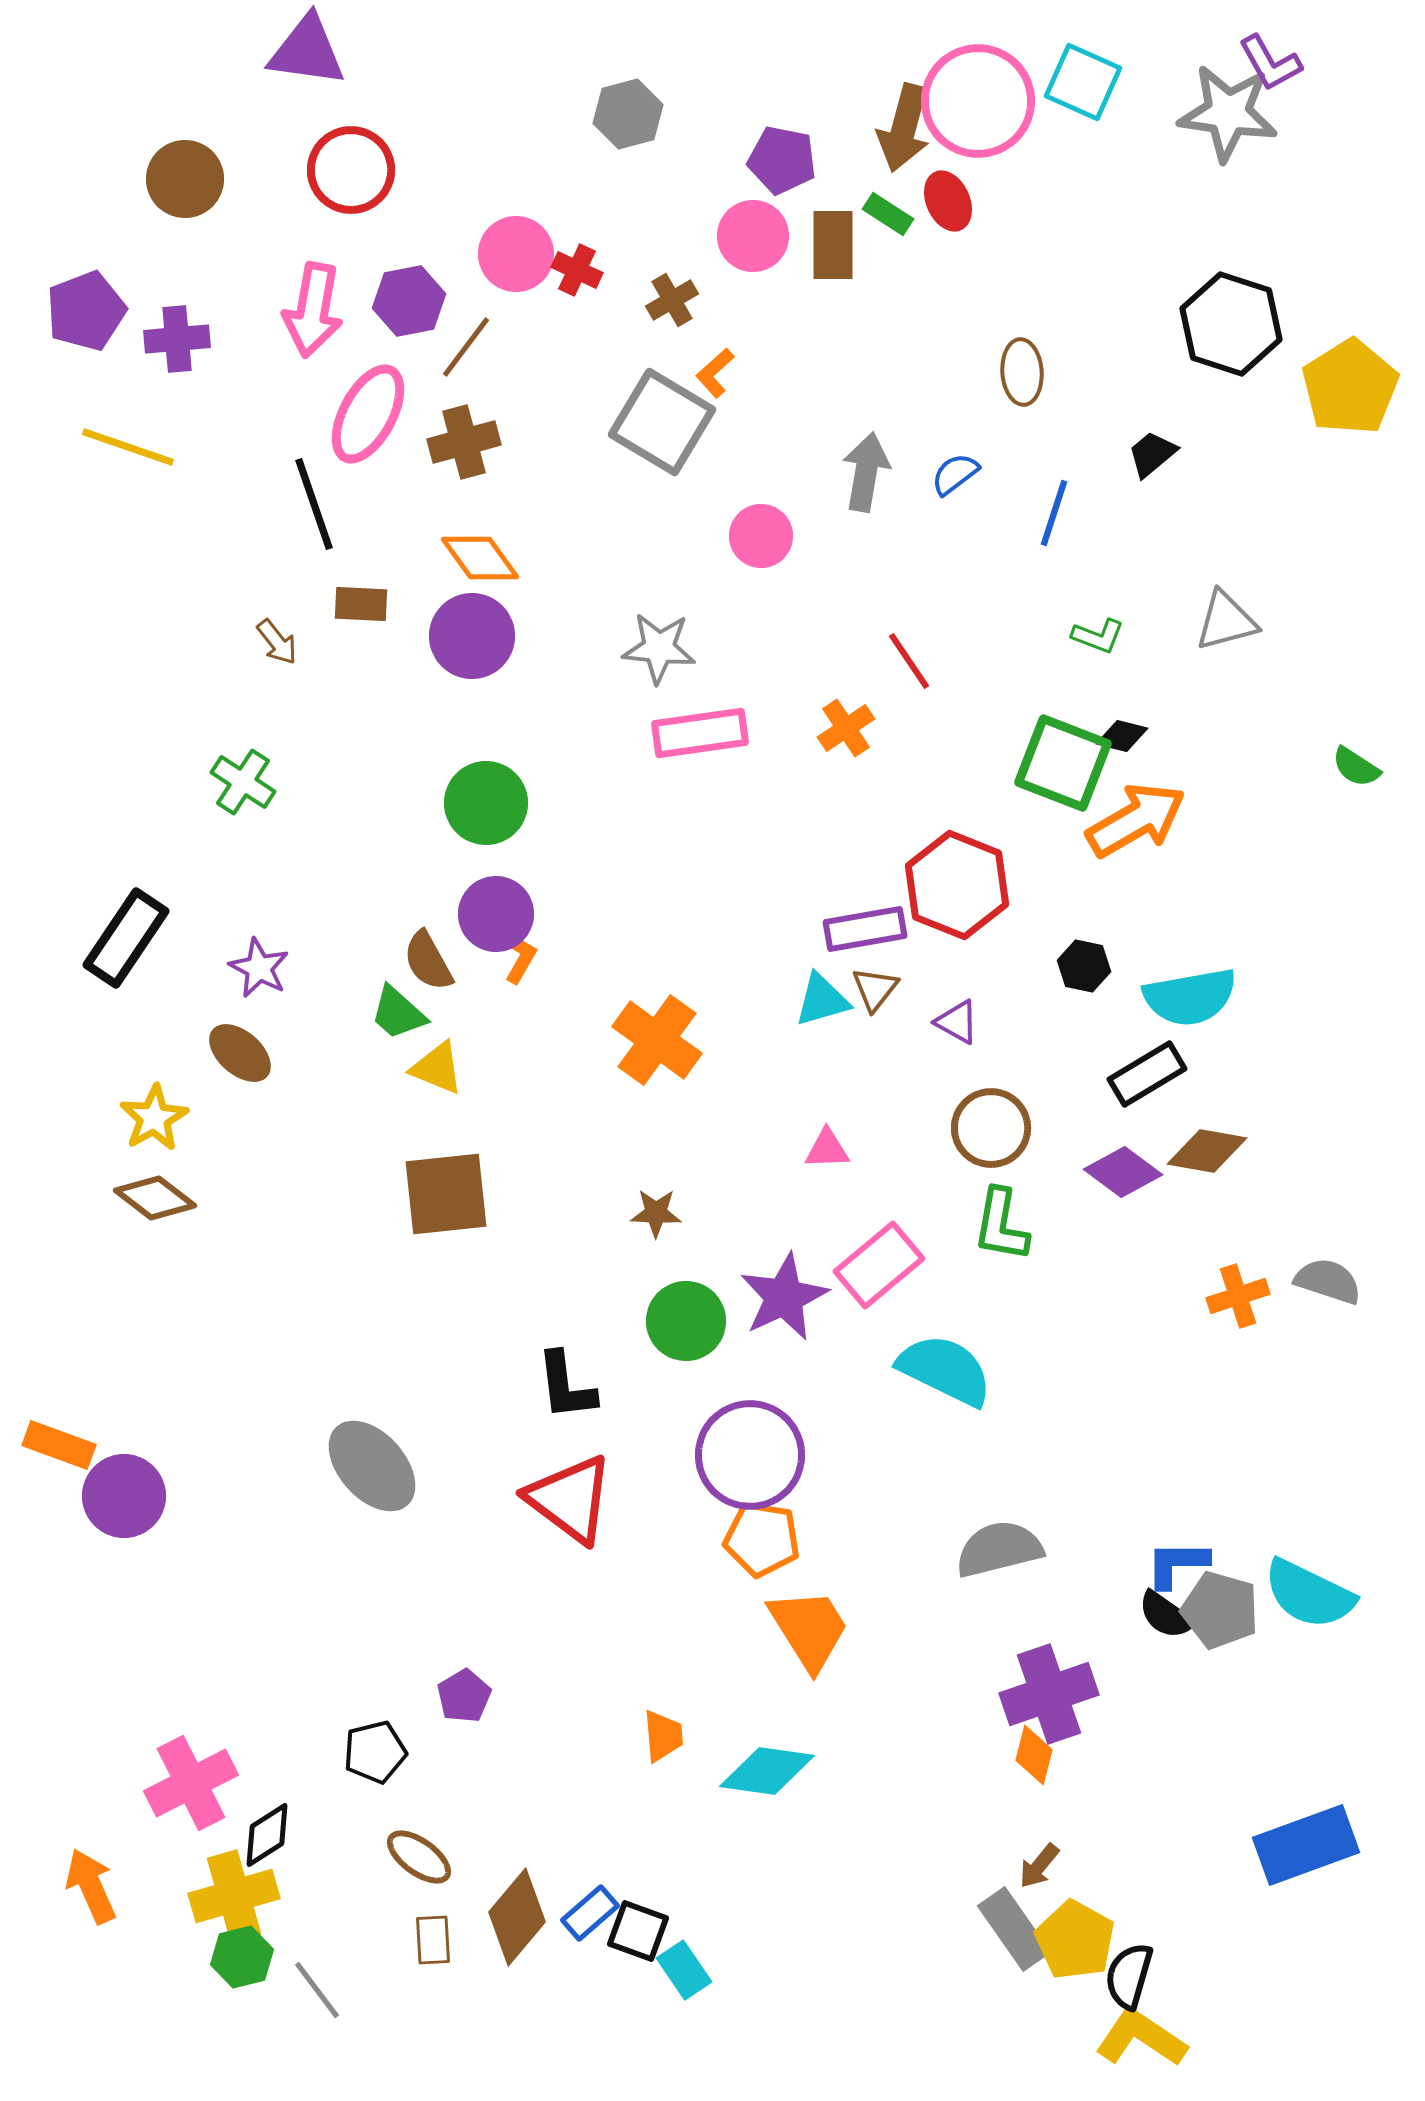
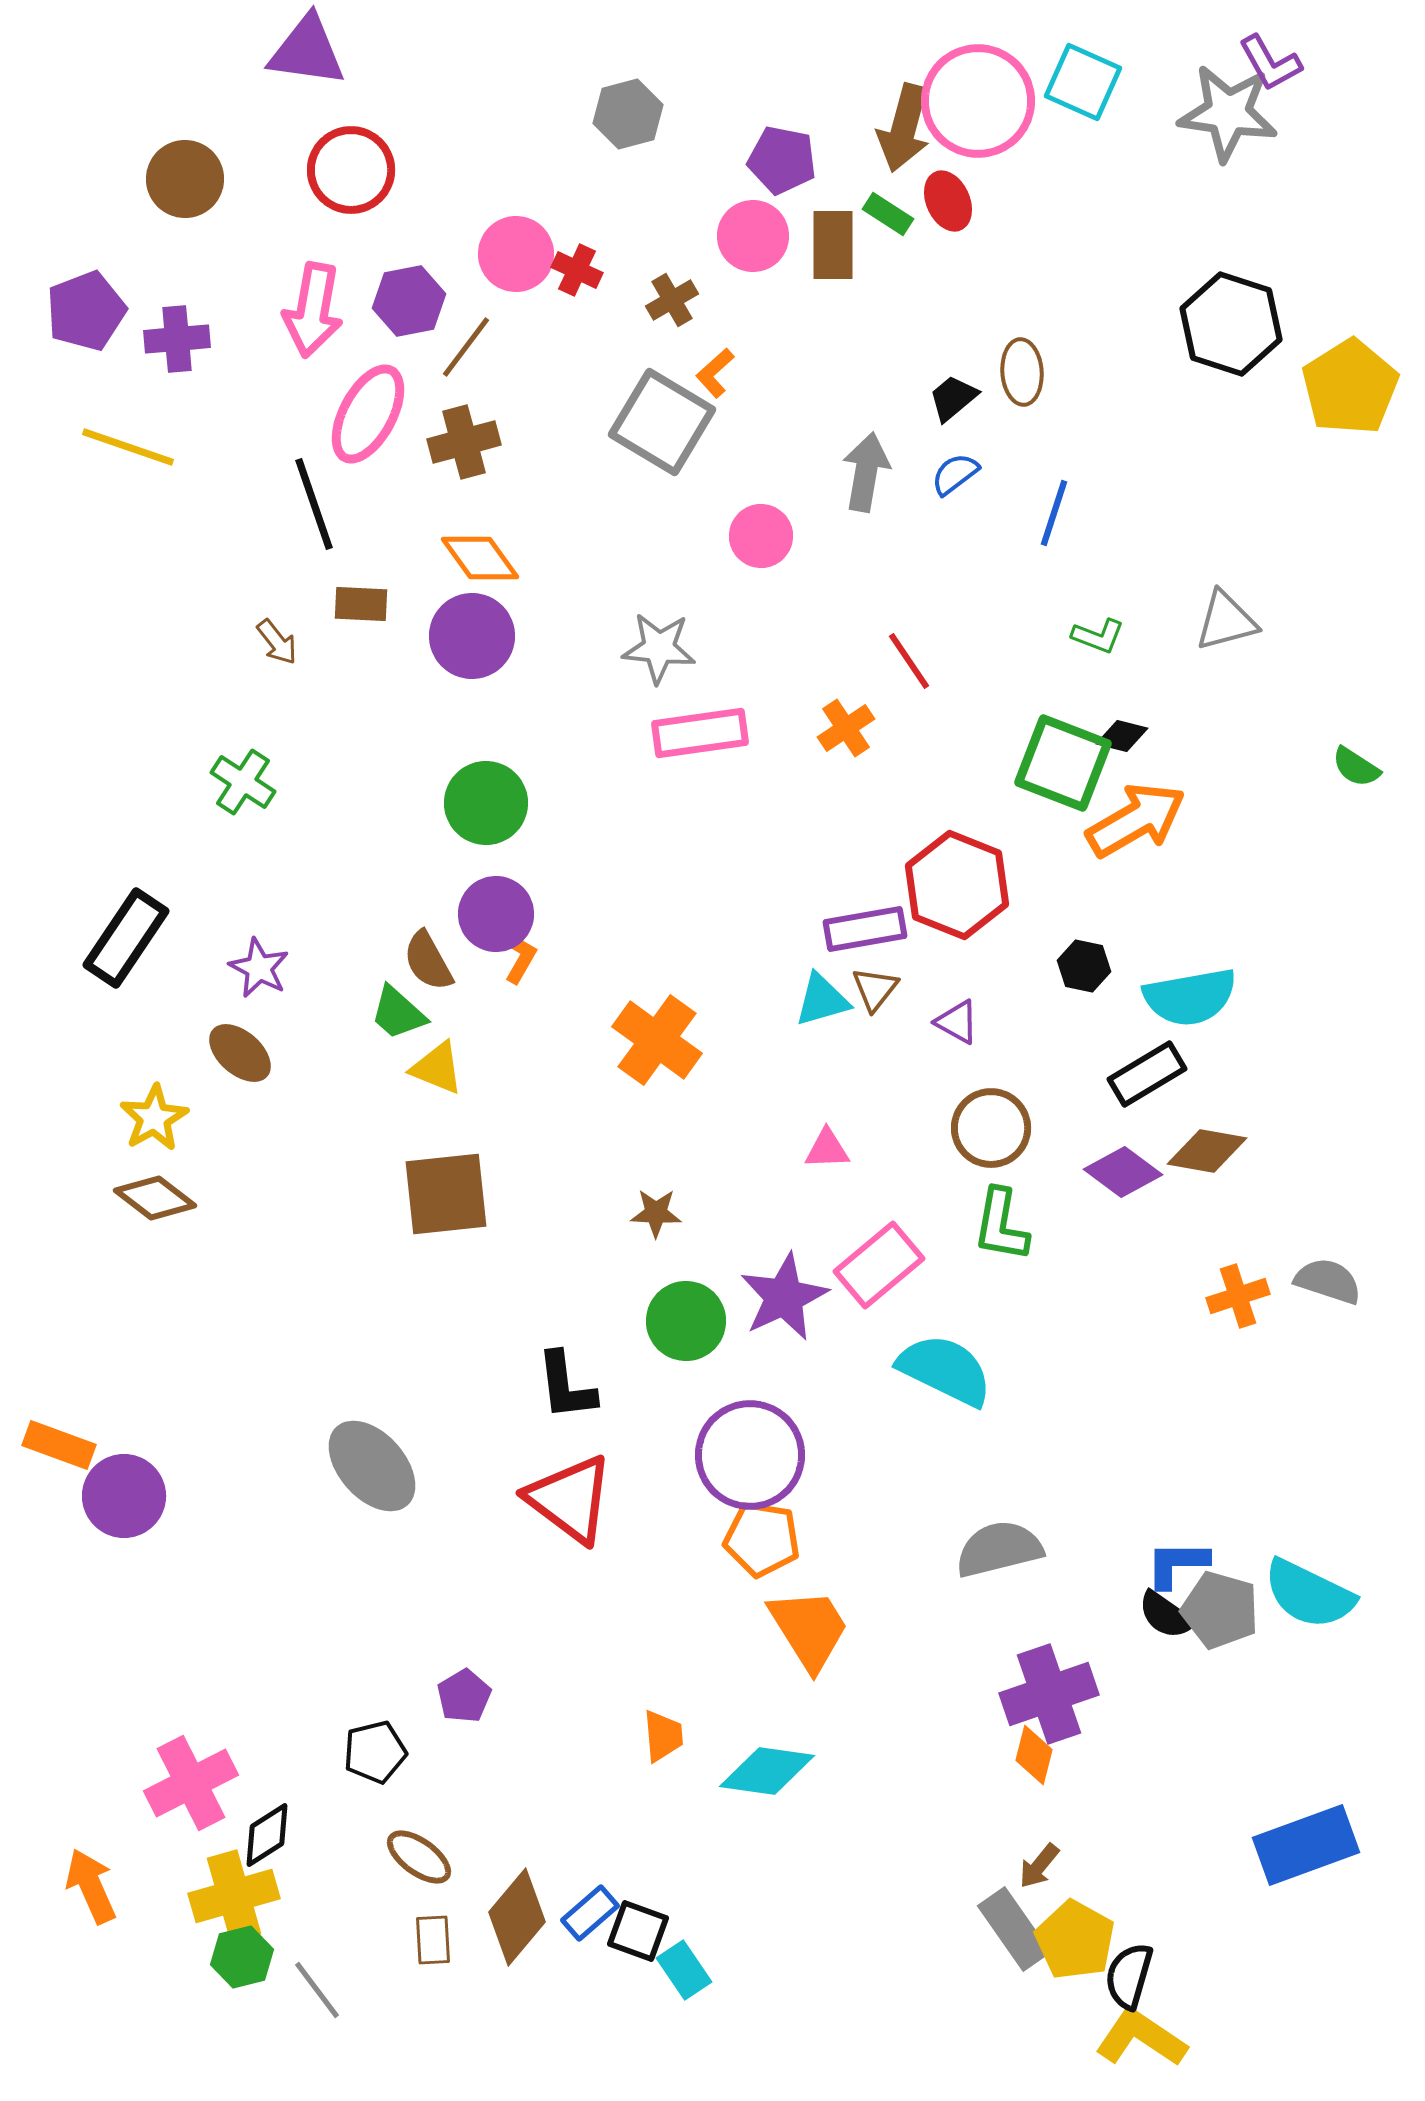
black trapezoid at (1152, 454): moved 199 px left, 56 px up
